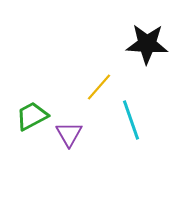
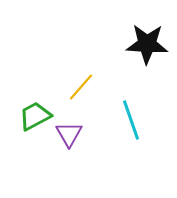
yellow line: moved 18 px left
green trapezoid: moved 3 px right
